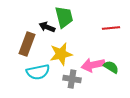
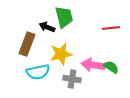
pink arrow: rotated 20 degrees clockwise
